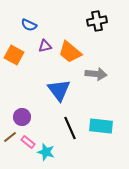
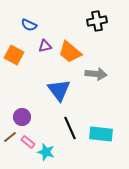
cyan rectangle: moved 8 px down
